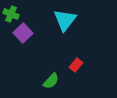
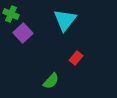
red rectangle: moved 7 px up
